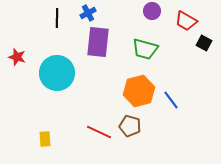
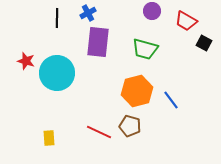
red star: moved 9 px right, 4 px down
orange hexagon: moved 2 px left
yellow rectangle: moved 4 px right, 1 px up
